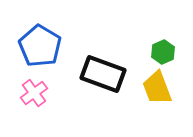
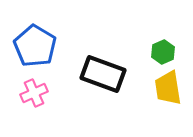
blue pentagon: moved 5 px left
yellow trapezoid: moved 11 px right; rotated 12 degrees clockwise
pink cross: rotated 12 degrees clockwise
